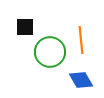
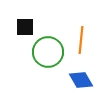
orange line: rotated 12 degrees clockwise
green circle: moved 2 px left
